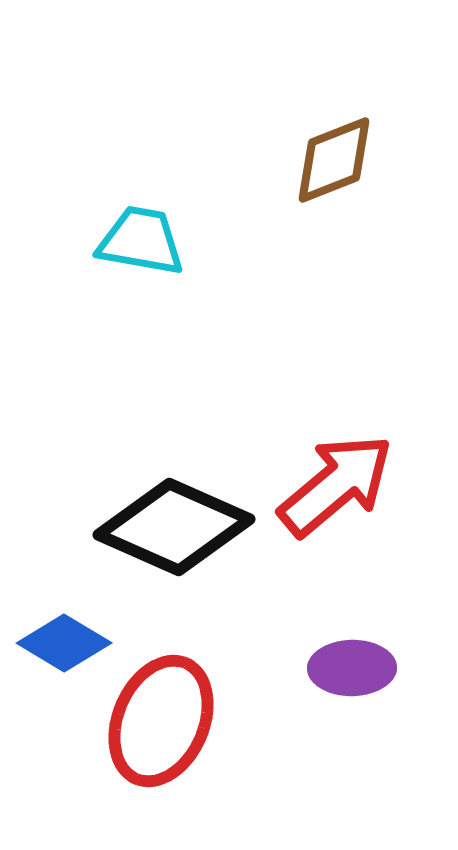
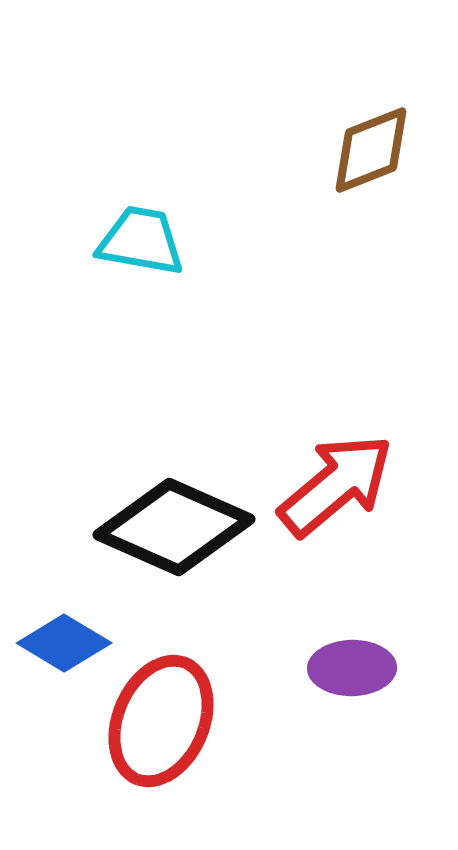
brown diamond: moved 37 px right, 10 px up
